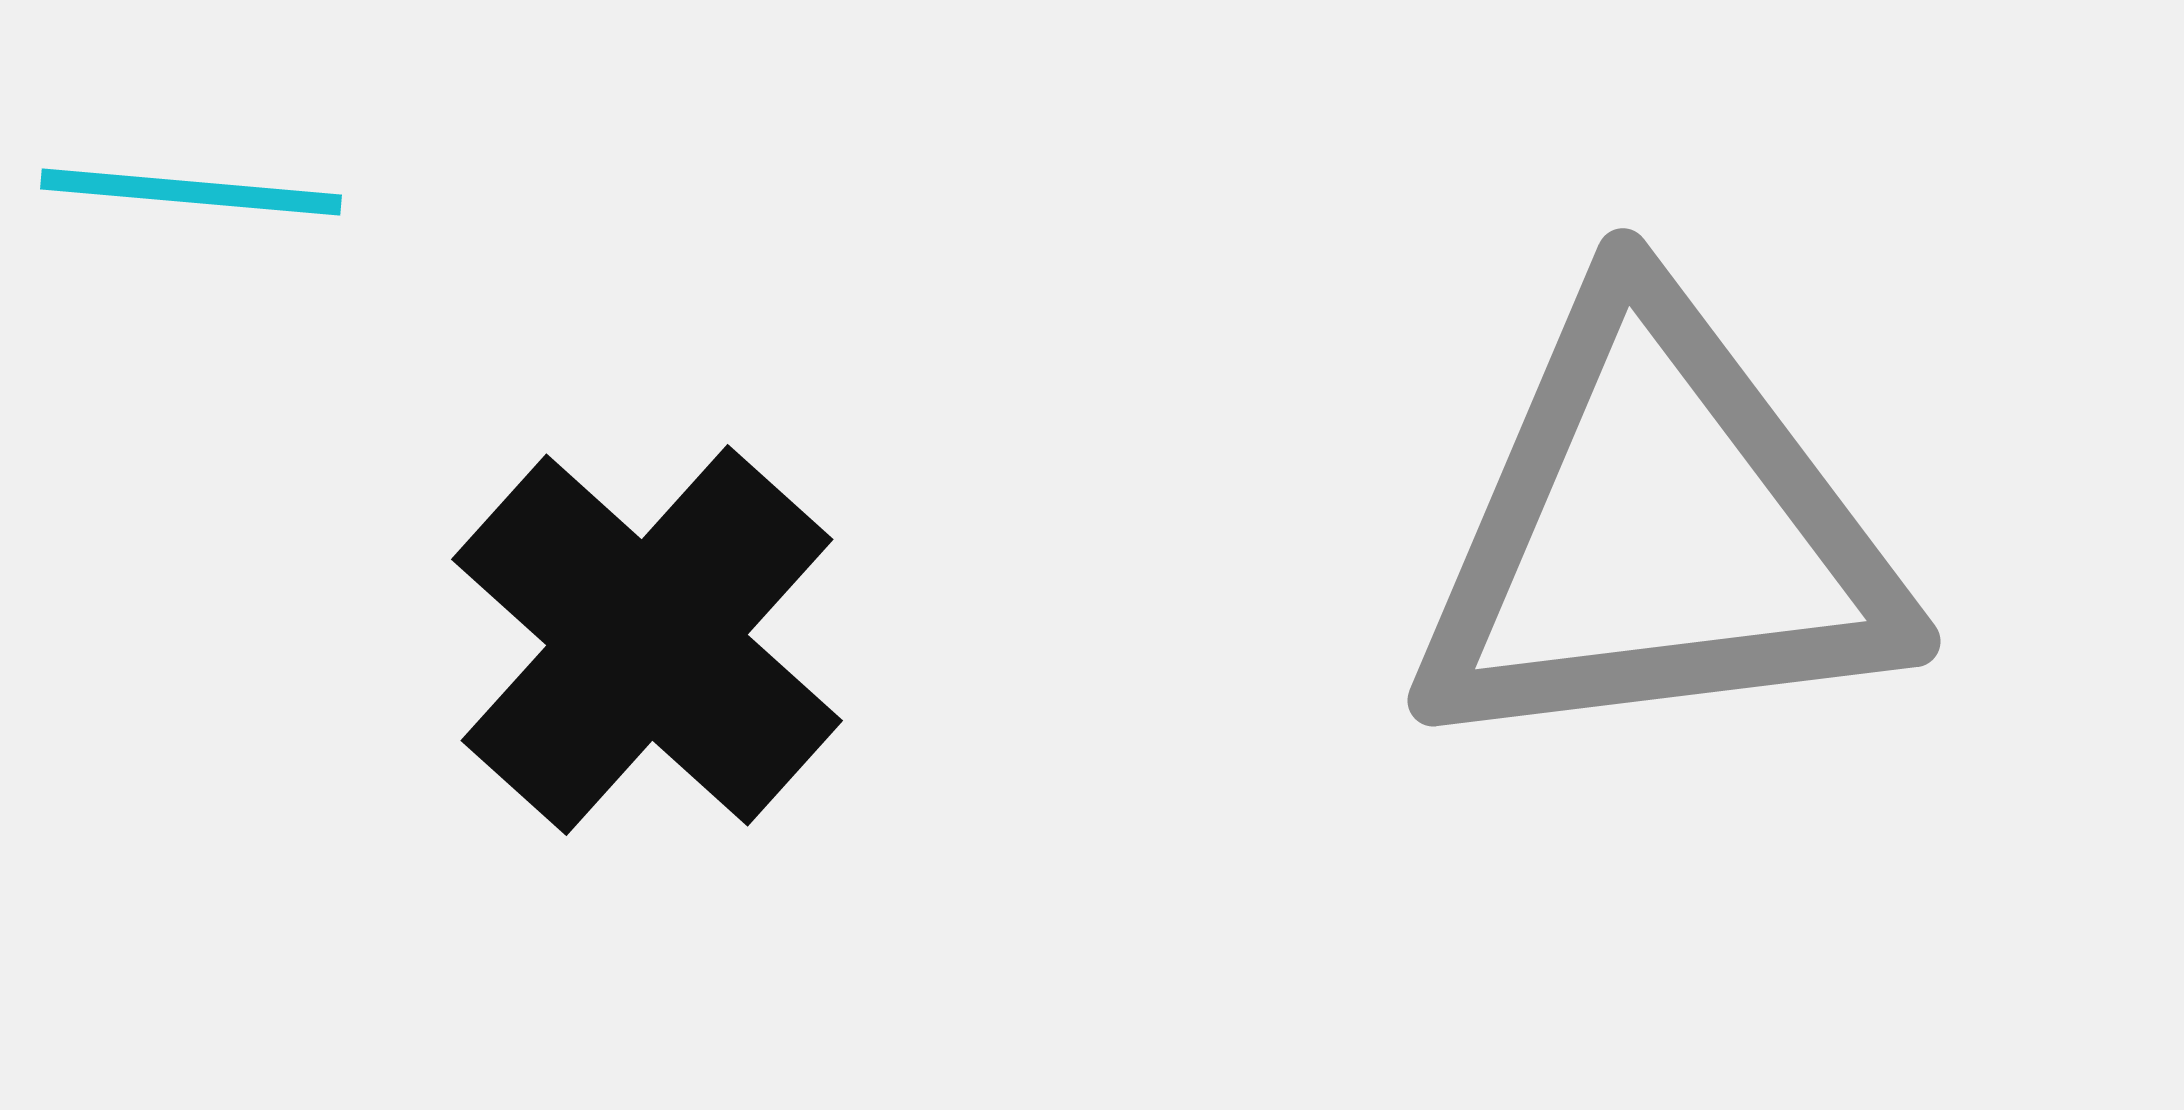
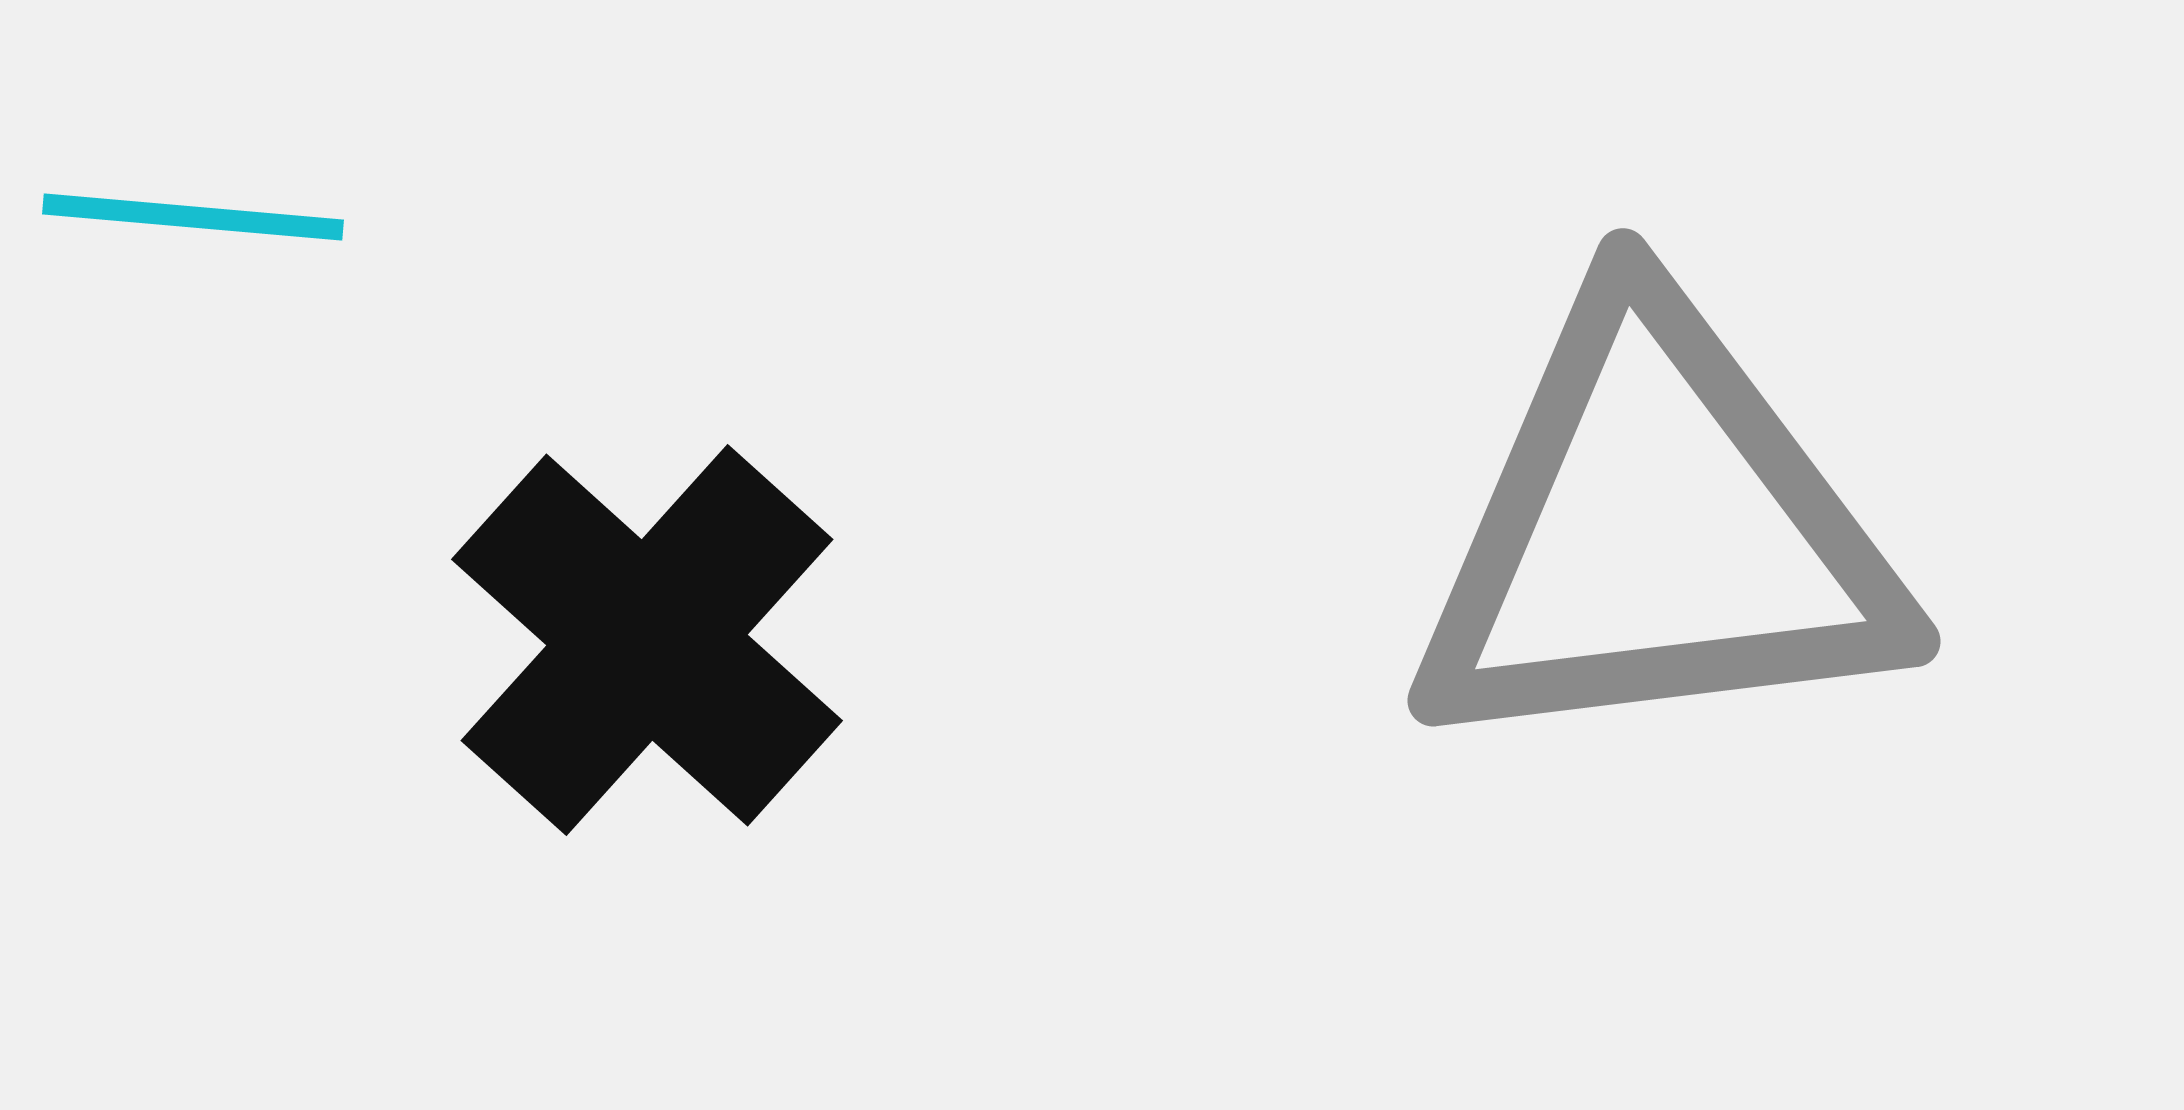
cyan line: moved 2 px right, 25 px down
